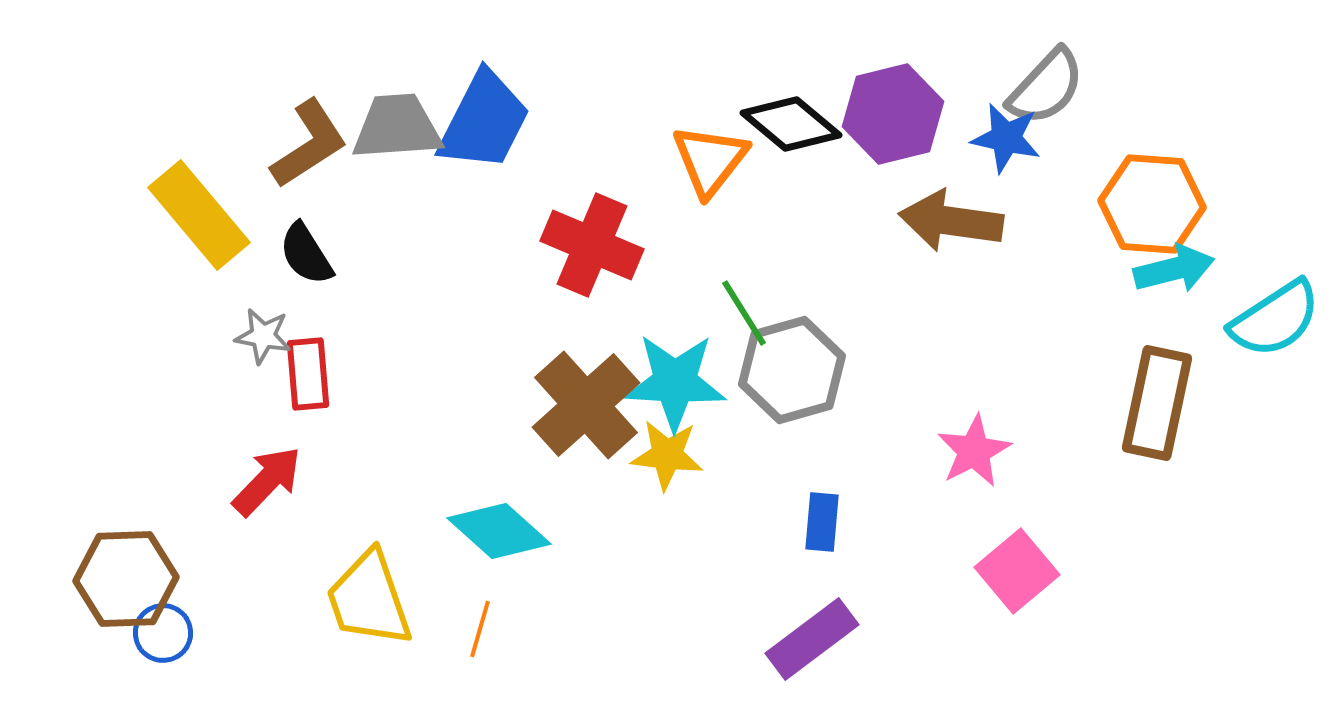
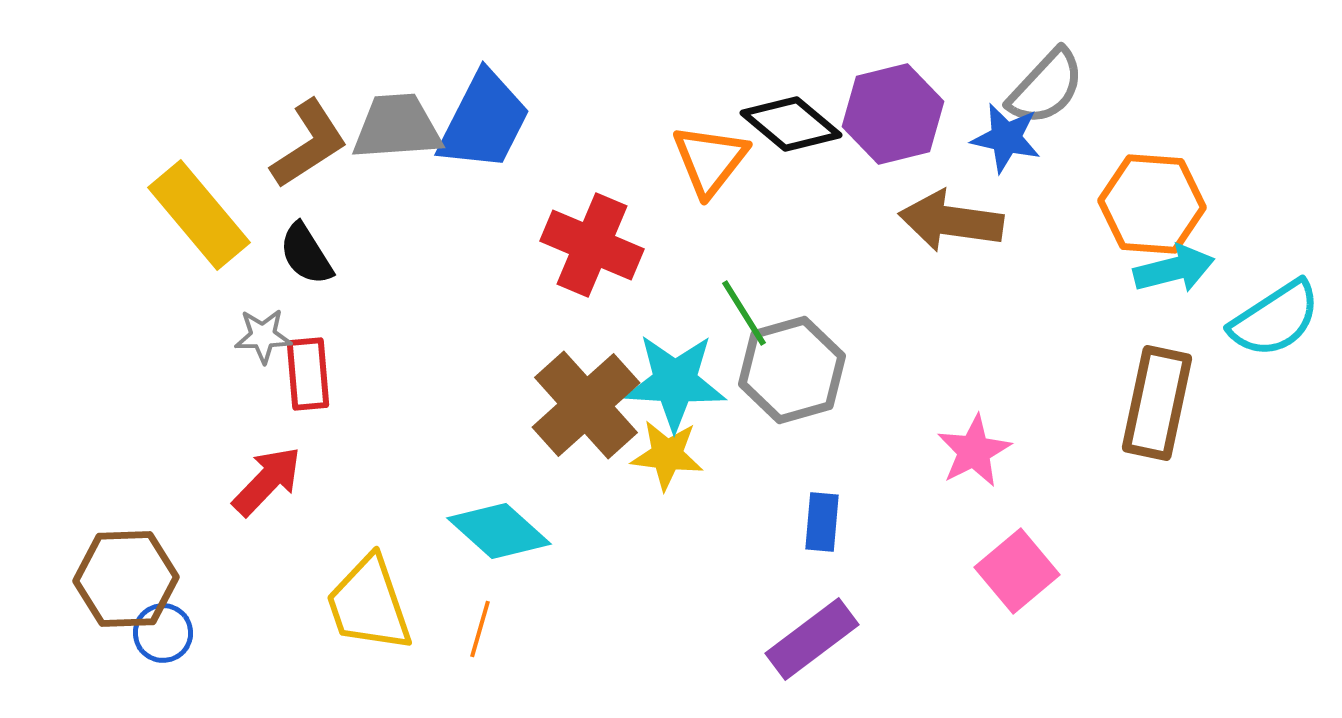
gray star: rotated 12 degrees counterclockwise
yellow trapezoid: moved 5 px down
